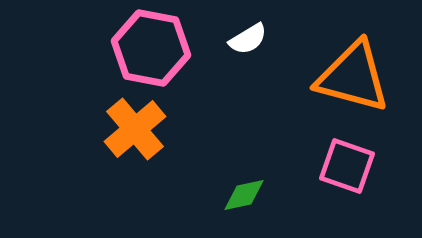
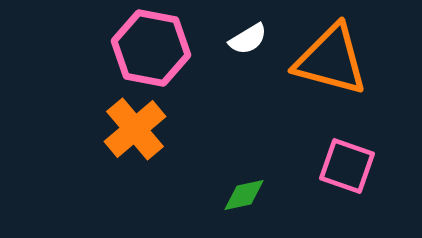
orange triangle: moved 22 px left, 17 px up
